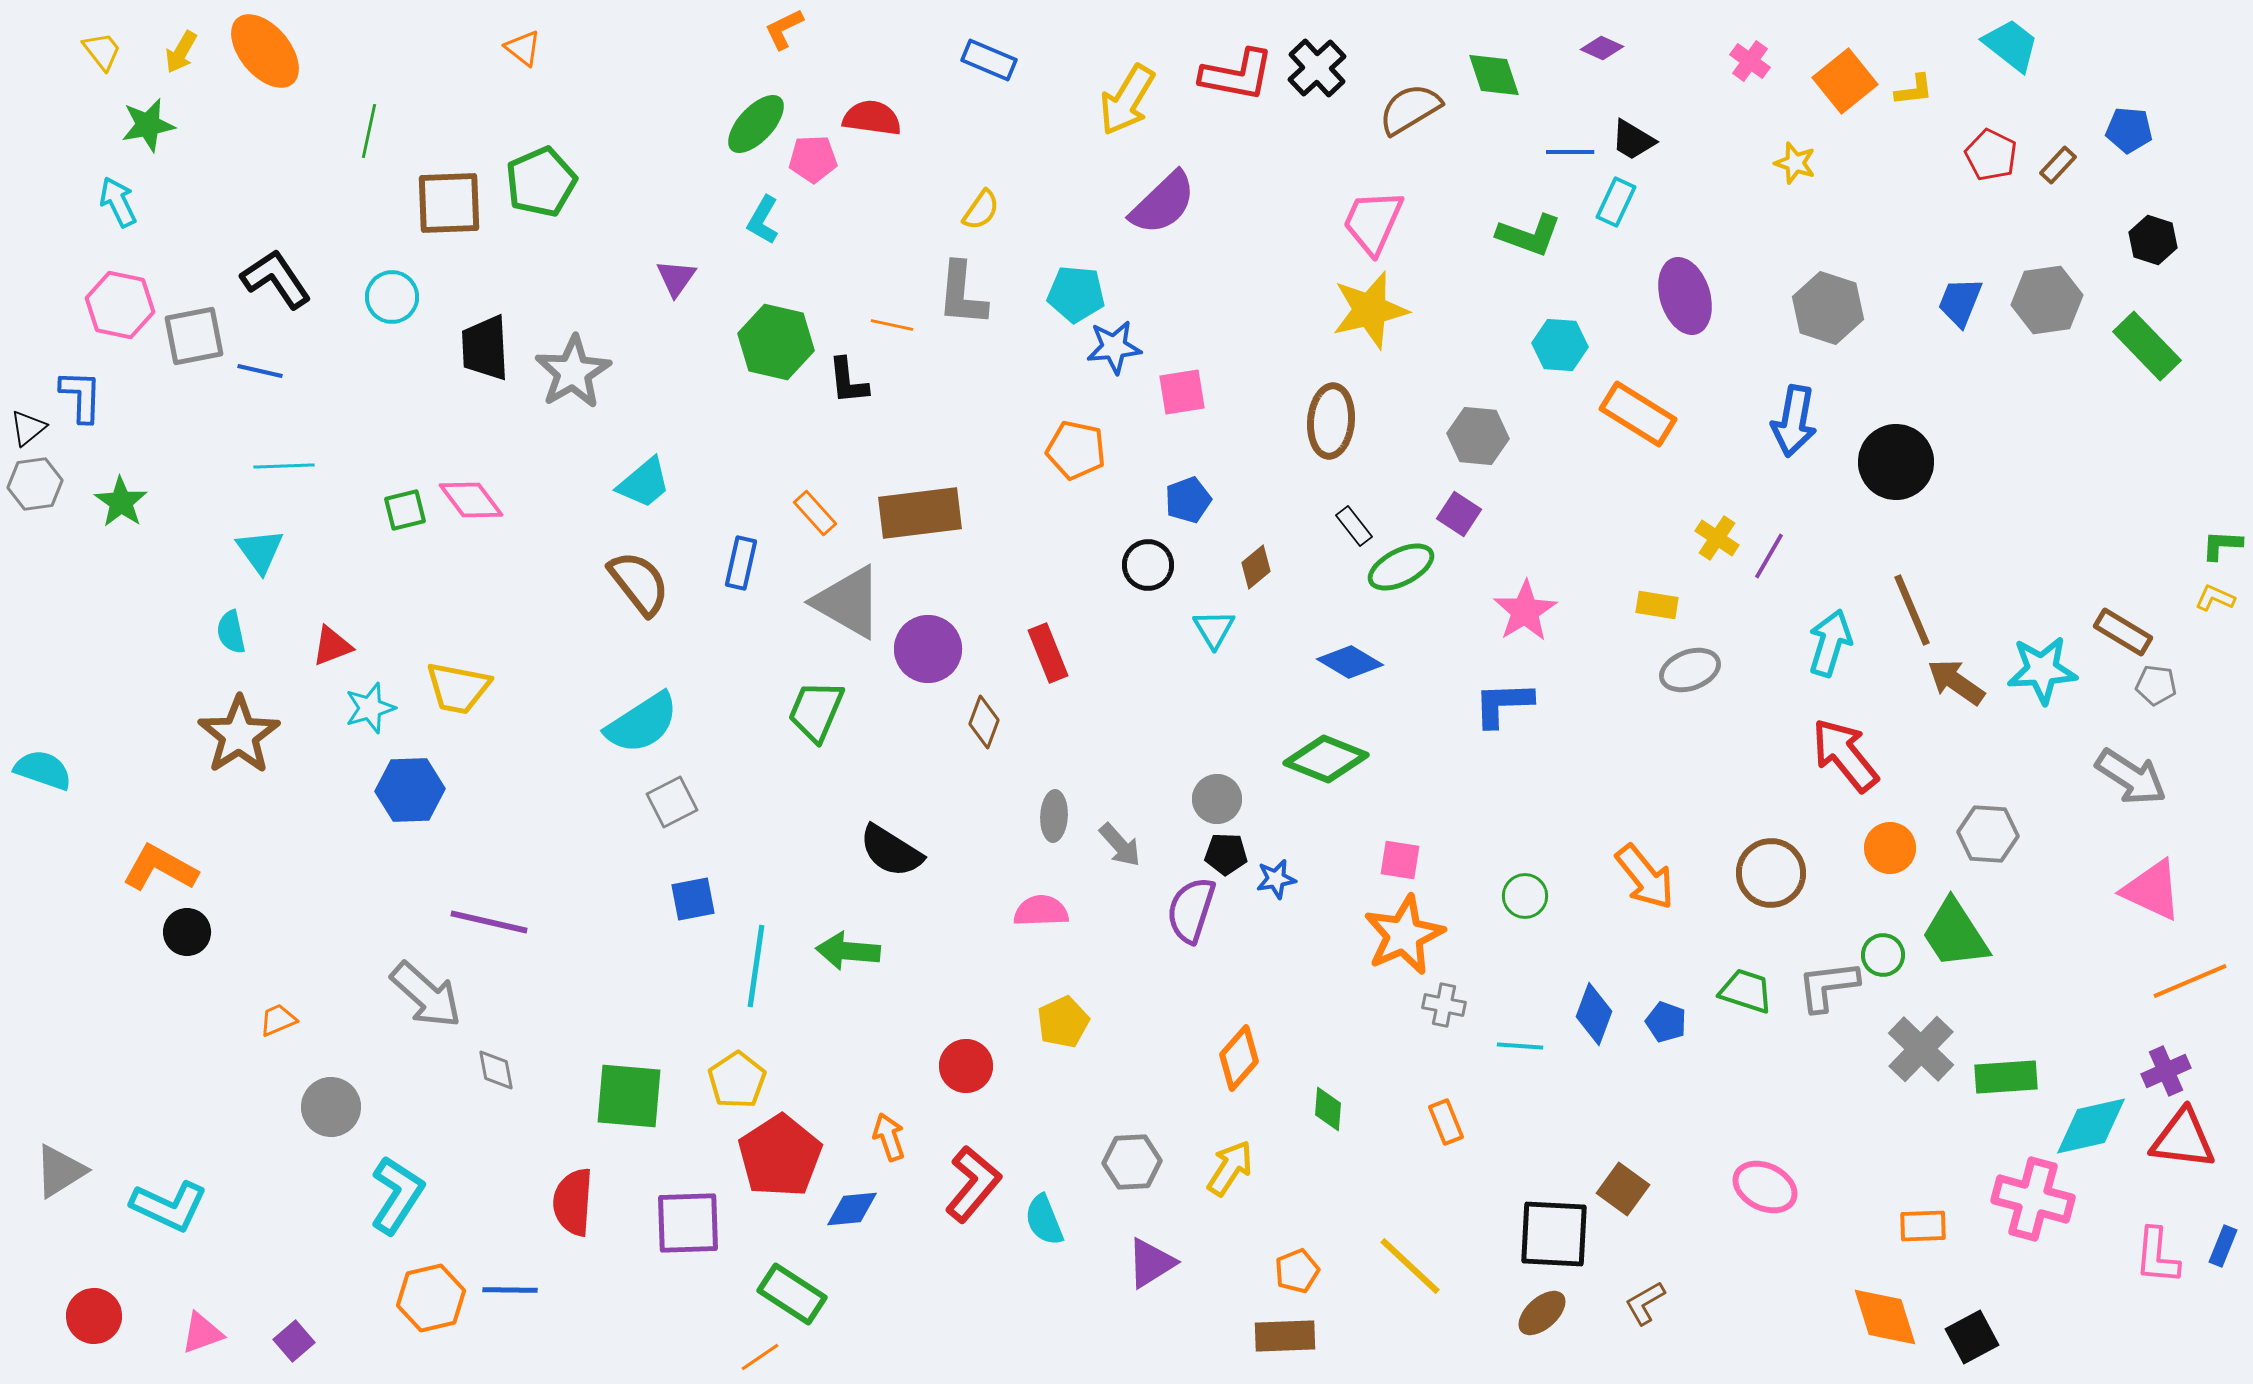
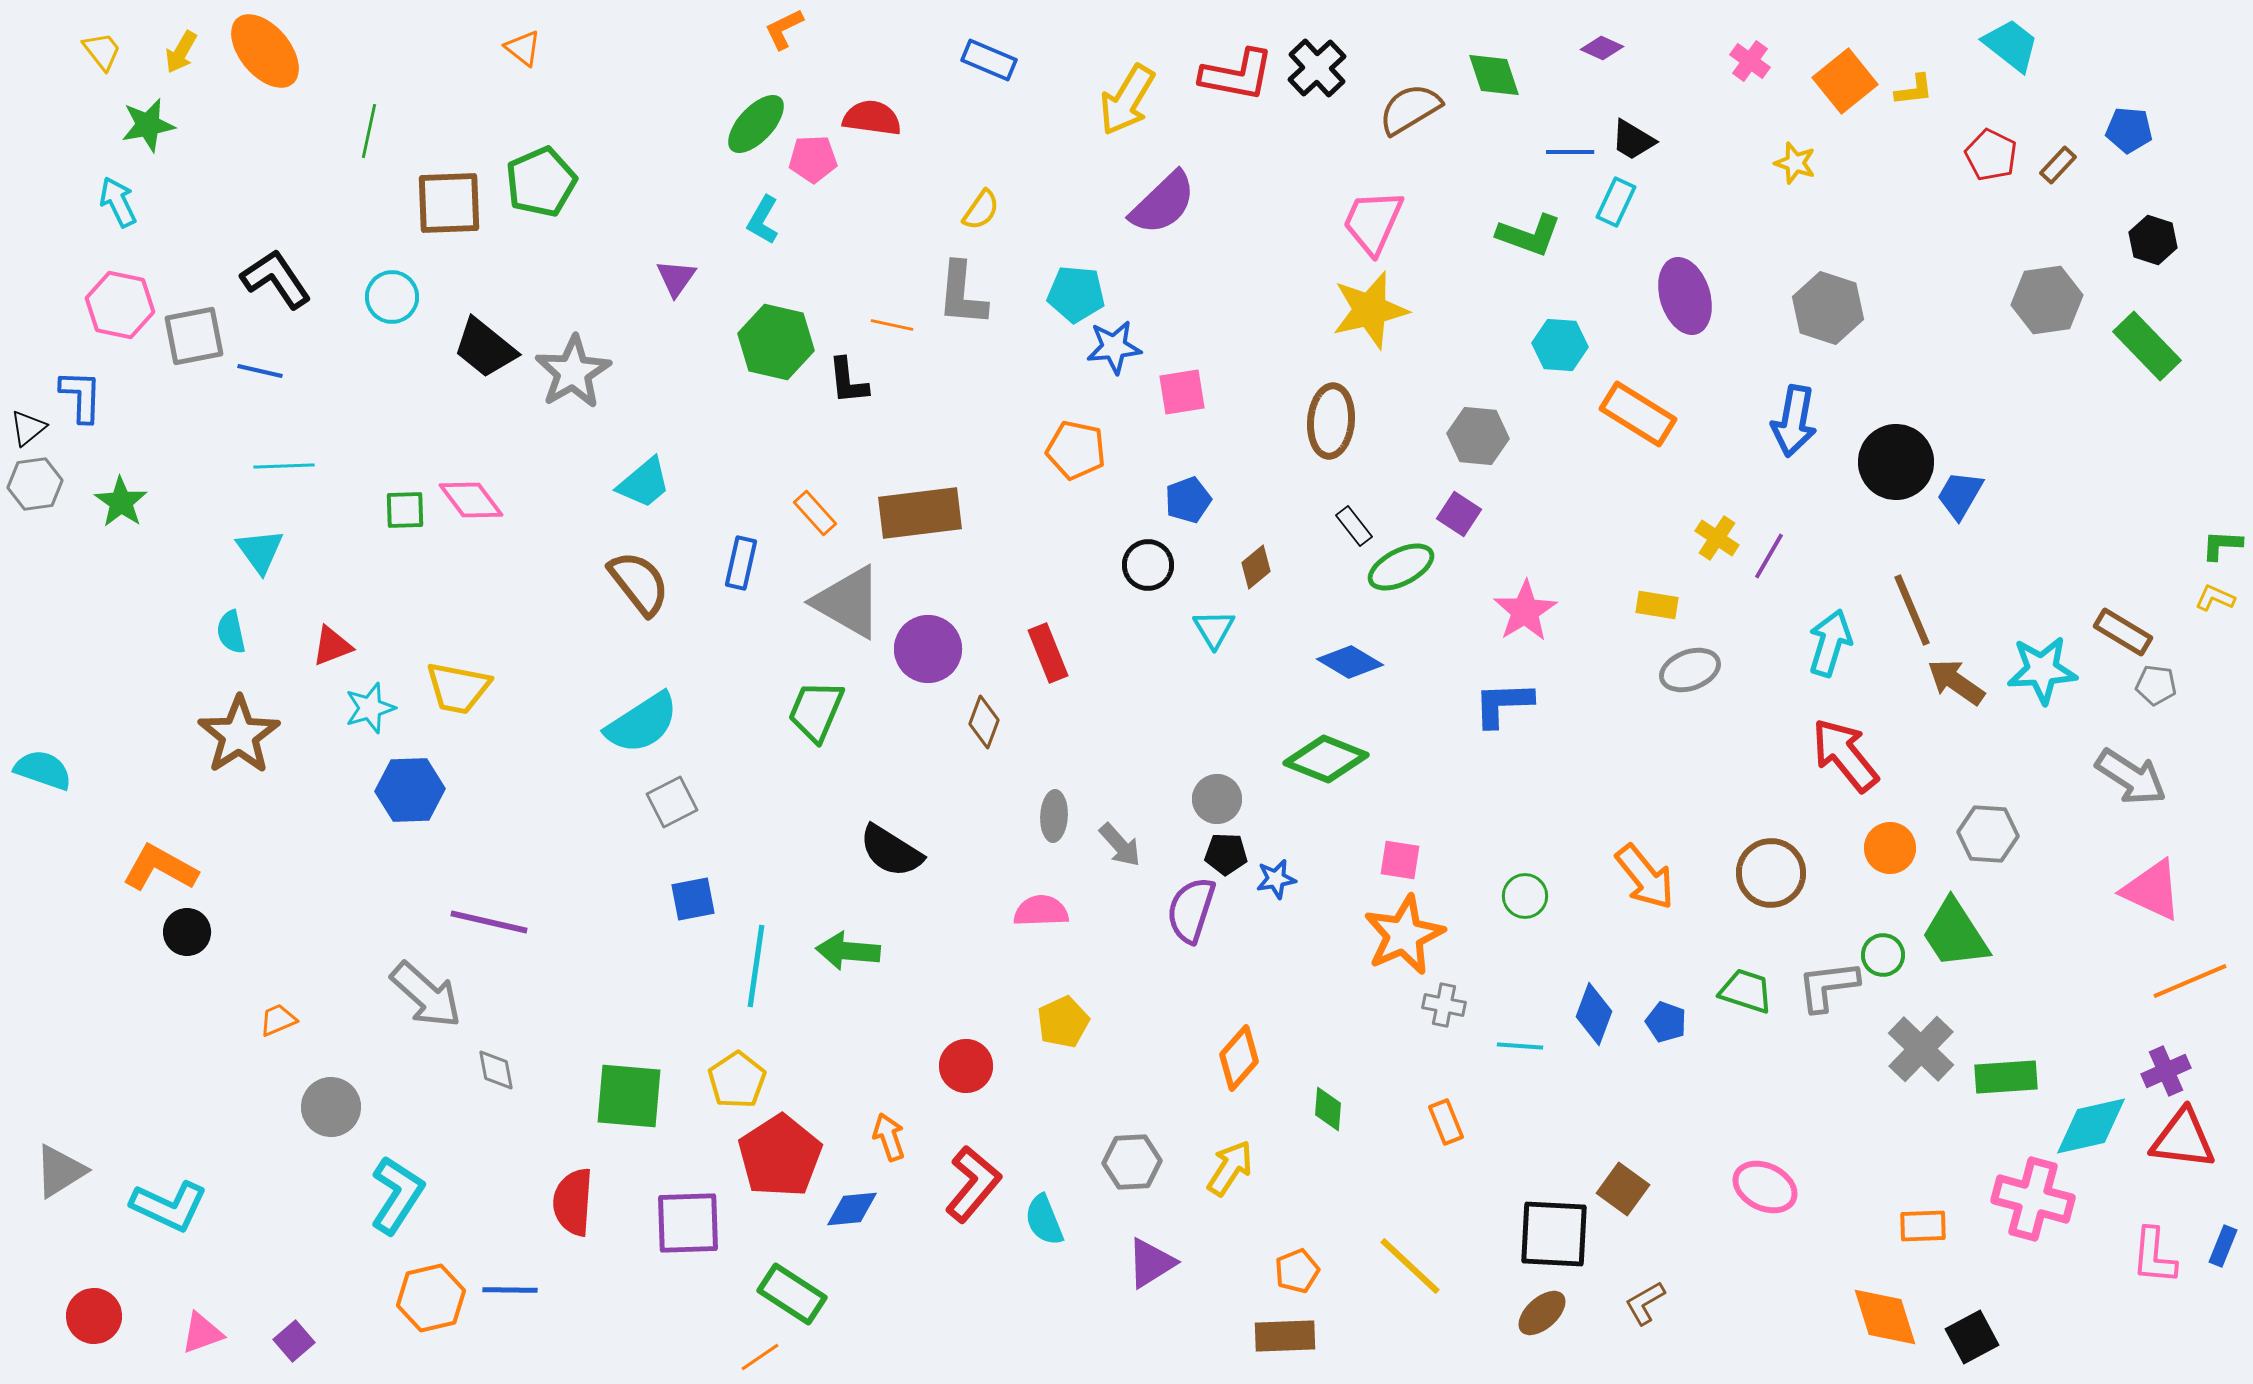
blue trapezoid at (1960, 302): moved 193 px down; rotated 8 degrees clockwise
black trapezoid at (485, 348): rotated 48 degrees counterclockwise
green square at (405, 510): rotated 12 degrees clockwise
pink L-shape at (2157, 1256): moved 3 px left
